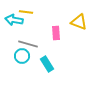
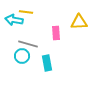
yellow triangle: rotated 24 degrees counterclockwise
cyan rectangle: moved 1 px up; rotated 21 degrees clockwise
